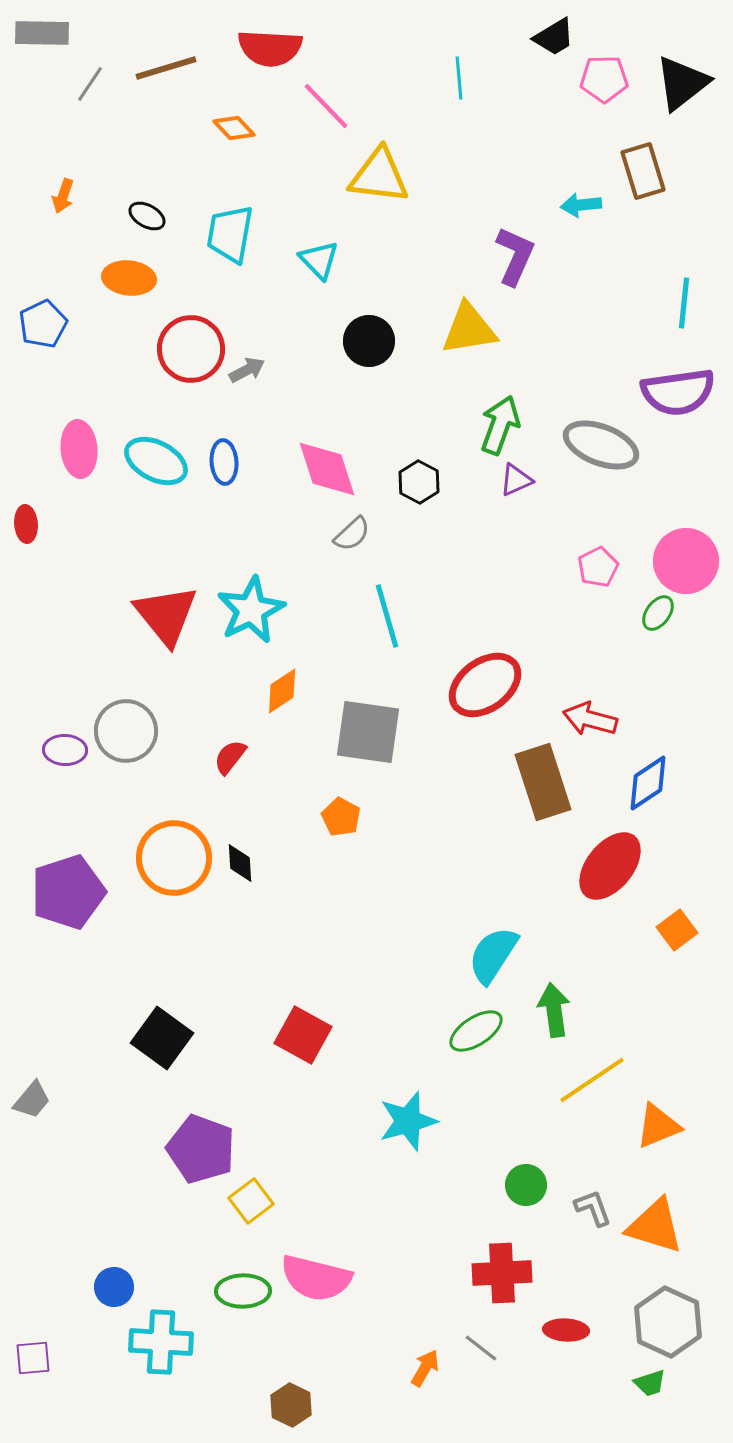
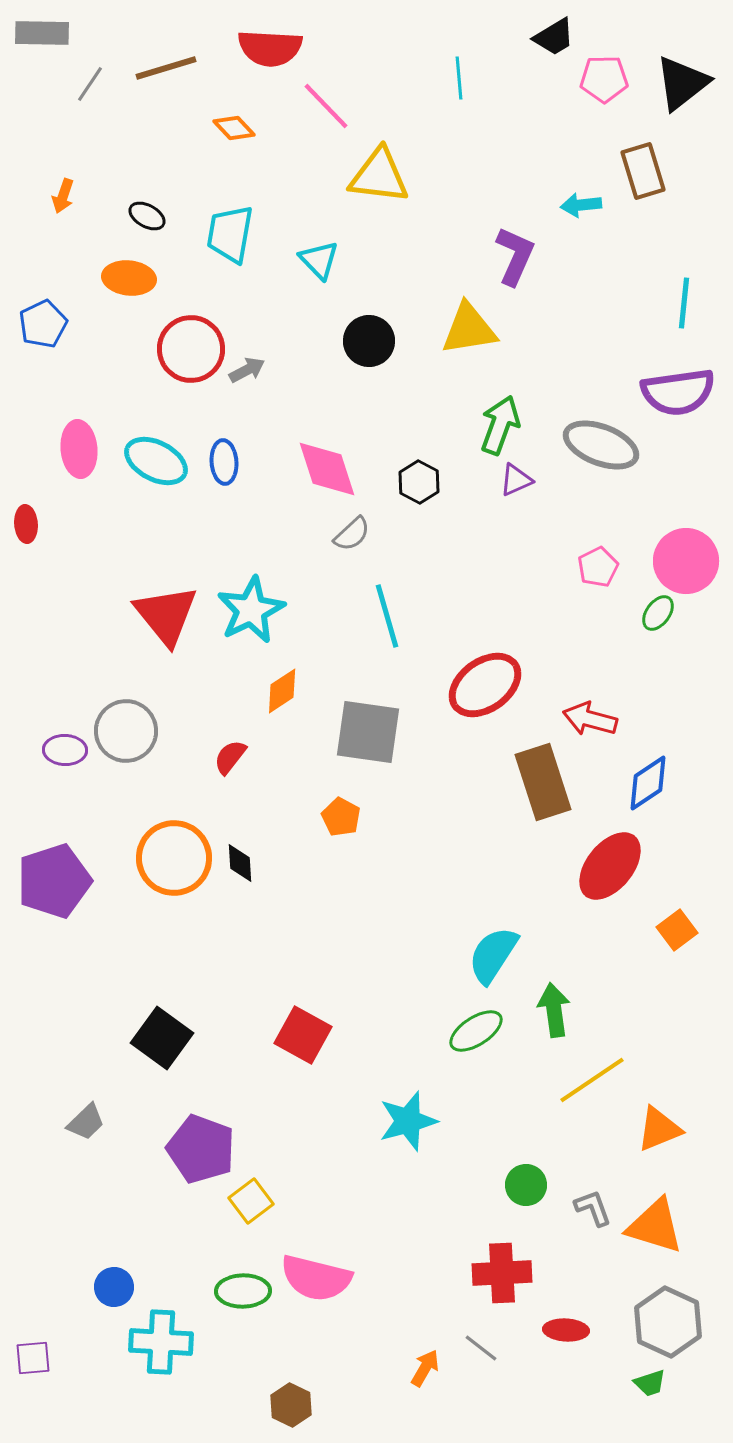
purple pentagon at (68, 892): moved 14 px left, 11 px up
gray trapezoid at (32, 1100): moved 54 px right, 22 px down; rotated 6 degrees clockwise
orange triangle at (658, 1126): moved 1 px right, 3 px down
